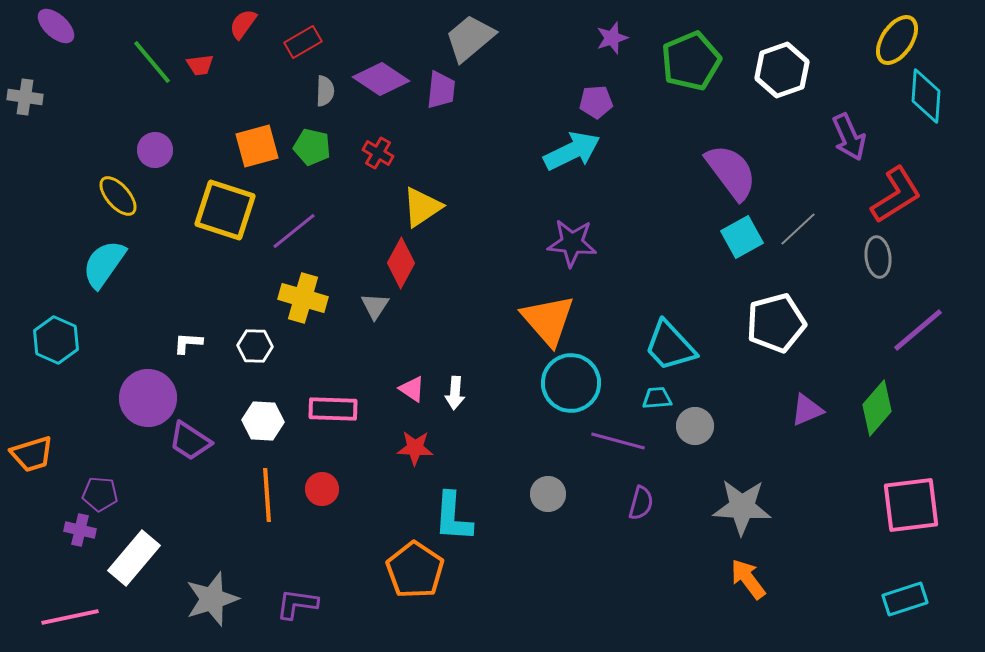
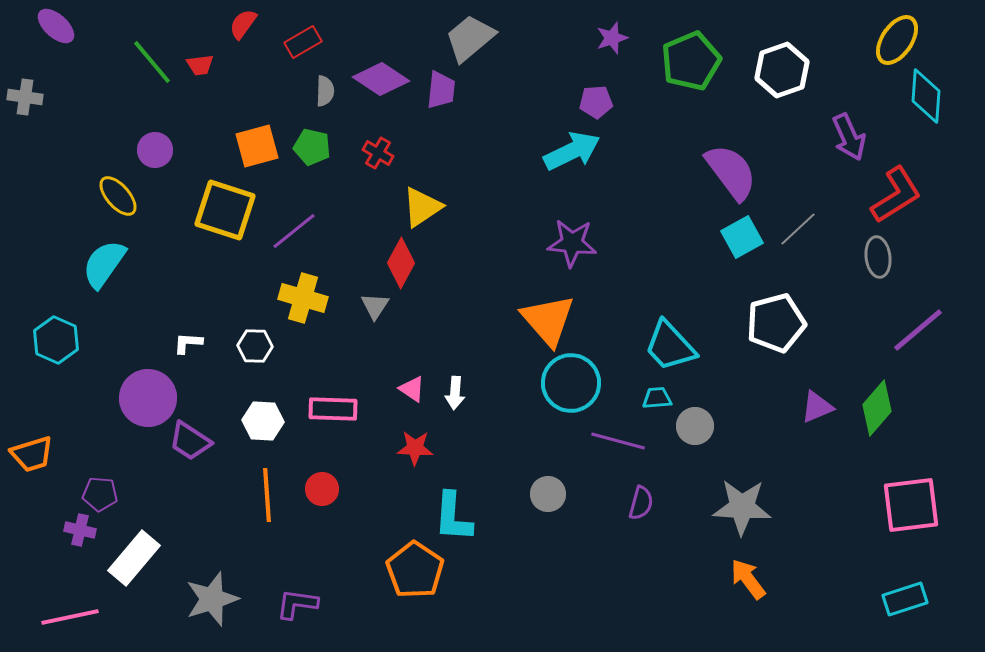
purple triangle at (807, 410): moved 10 px right, 3 px up
